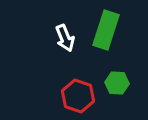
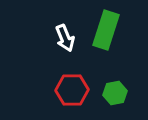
green hexagon: moved 2 px left, 10 px down; rotated 15 degrees counterclockwise
red hexagon: moved 6 px left, 6 px up; rotated 20 degrees counterclockwise
